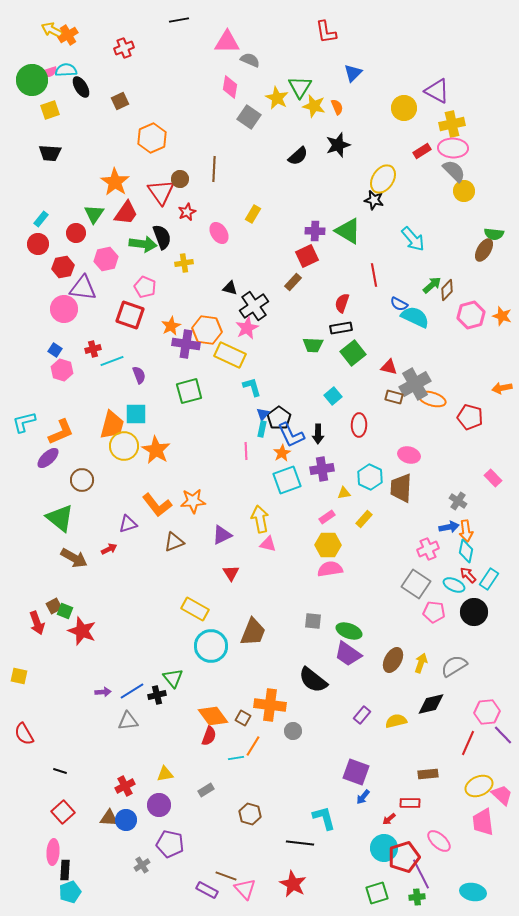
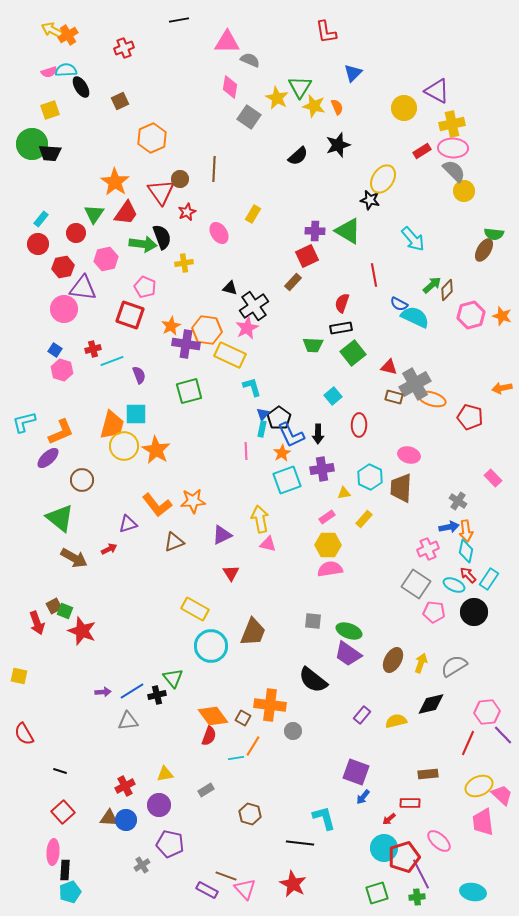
green circle at (32, 80): moved 64 px down
black star at (374, 200): moved 4 px left
